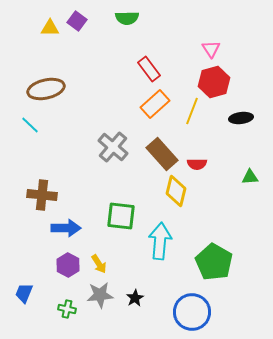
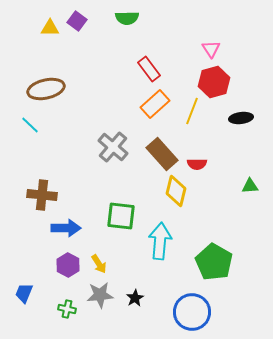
green triangle: moved 9 px down
